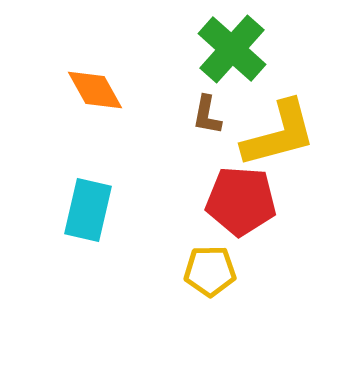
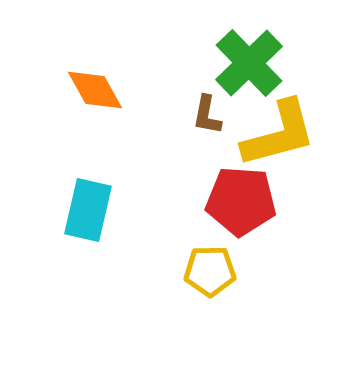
green cross: moved 17 px right, 14 px down; rotated 4 degrees clockwise
